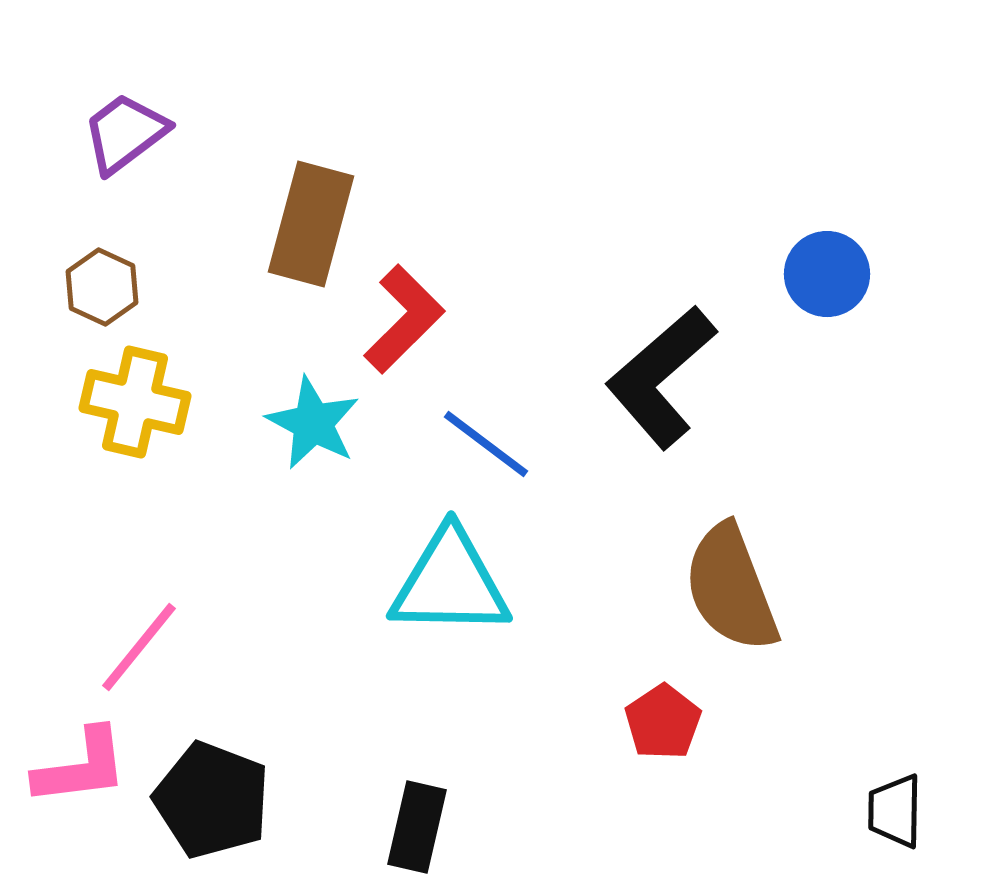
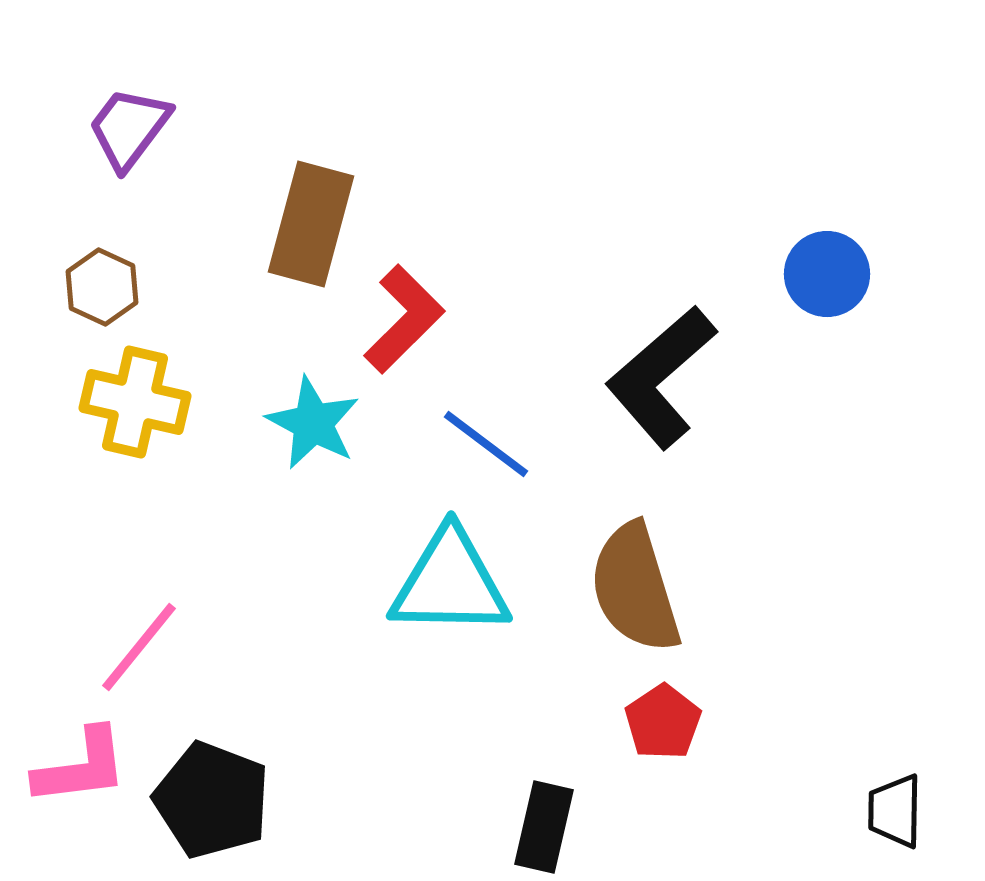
purple trapezoid: moved 4 px right, 5 px up; rotated 16 degrees counterclockwise
brown semicircle: moved 96 px left; rotated 4 degrees clockwise
black rectangle: moved 127 px right
